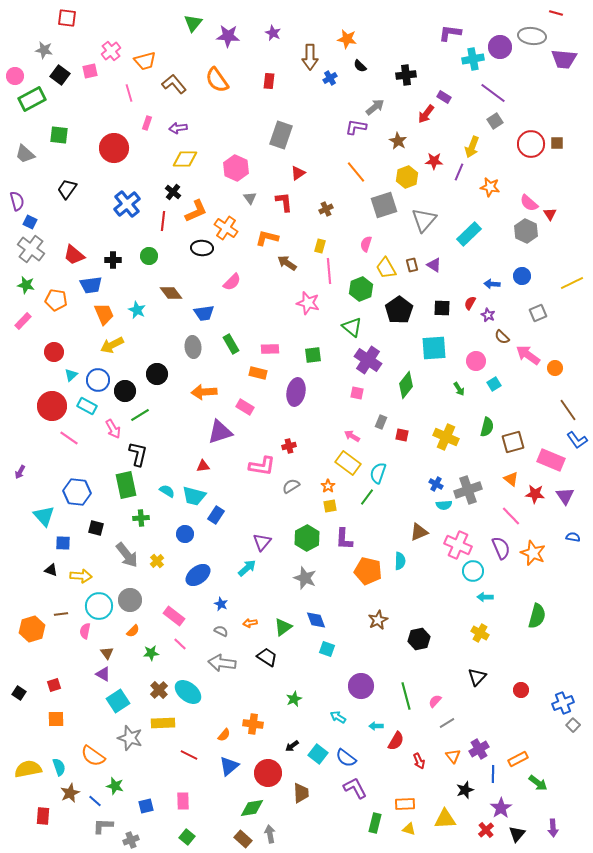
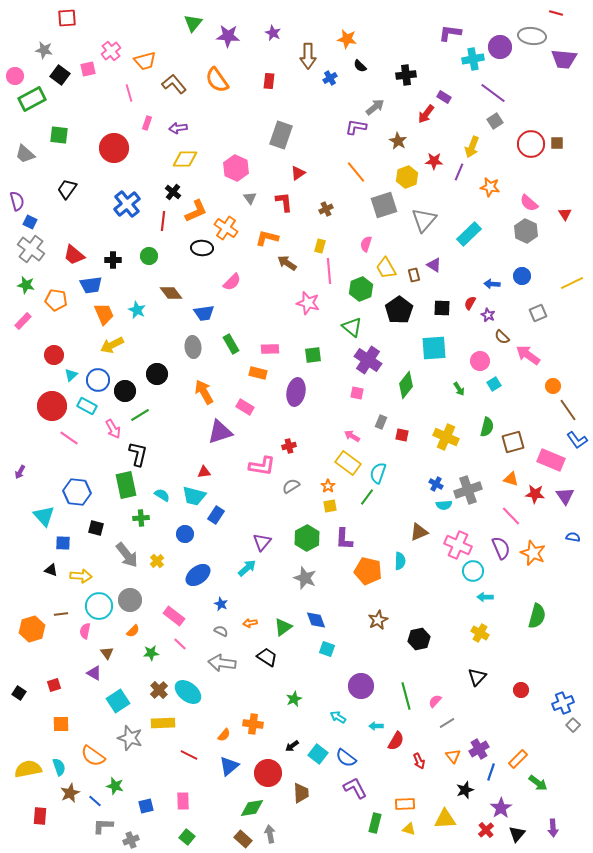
red square at (67, 18): rotated 12 degrees counterclockwise
brown arrow at (310, 57): moved 2 px left, 1 px up
pink square at (90, 71): moved 2 px left, 2 px up
red triangle at (550, 214): moved 15 px right
brown rectangle at (412, 265): moved 2 px right, 10 px down
red circle at (54, 352): moved 3 px down
pink circle at (476, 361): moved 4 px right
orange circle at (555, 368): moved 2 px left, 18 px down
orange arrow at (204, 392): rotated 65 degrees clockwise
red triangle at (203, 466): moved 1 px right, 6 px down
orange triangle at (511, 479): rotated 21 degrees counterclockwise
cyan semicircle at (167, 491): moved 5 px left, 4 px down
purple triangle at (103, 674): moved 9 px left, 1 px up
orange square at (56, 719): moved 5 px right, 5 px down
orange rectangle at (518, 759): rotated 18 degrees counterclockwise
blue line at (493, 774): moved 2 px left, 2 px up; rotated 18 degrees clockwise
red rectangle at (43, 816): moved 3 px left
